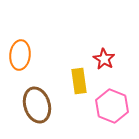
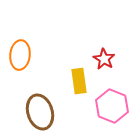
brown ellipse: moved 3 px right, 7 px down
